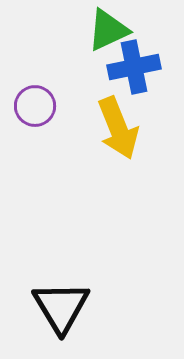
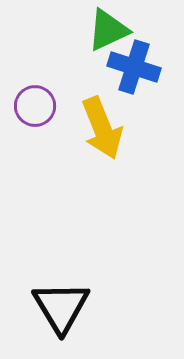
blue cross: rotated 30 degrees clockwise
yellow arrow: moved 16 px left
